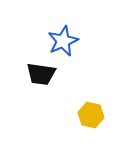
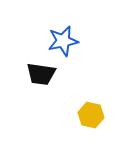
blue star: rotated 12 degrees clockwise
